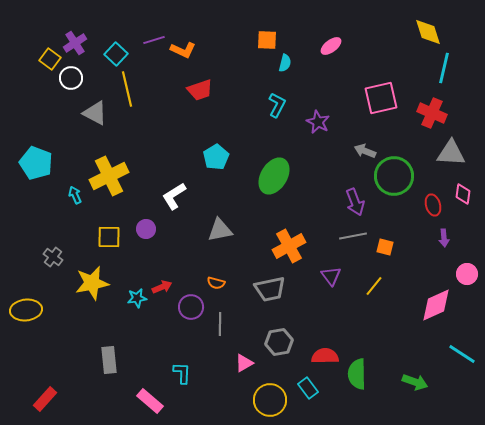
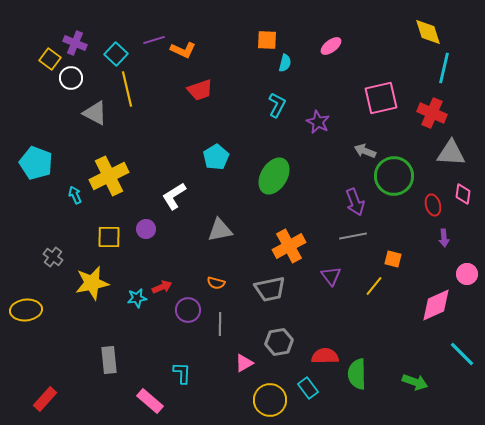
purple cross at (75, 43): rotated 35 degrees counterclockwise
orange square at (385, 247): moved 8 px right, 12 px down
purple circle at (191, 307): moved 3 px left, 3 px down
cyan line at (462, 354): rotated 12 degrees clockwise
